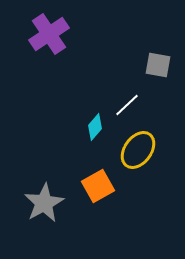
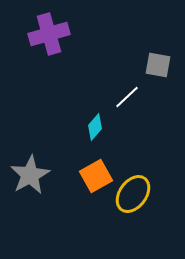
purple cross: rotated 18 degrees clockwise
white line: moved 8 px up
yellow ellipse: moved 5 px left, 44 px down
orange square: moved 2 px left, 10 px up
gray star: moved 14 px left, 28 px up
